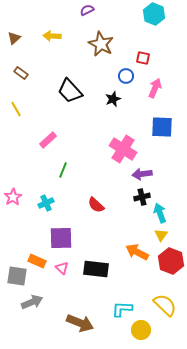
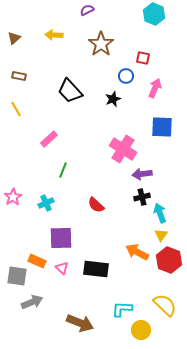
yellow arrow: moved 2 px right, 1 px up
brown star: rotated 10 degrees clockwise
brown rectangle: moved 2 px left, 3 px down; rotated 24 degrees counterclockwise
pink rectangle: moved 1 px right, 1 px up
red hexagon: moved 2 px left, 1 px up
